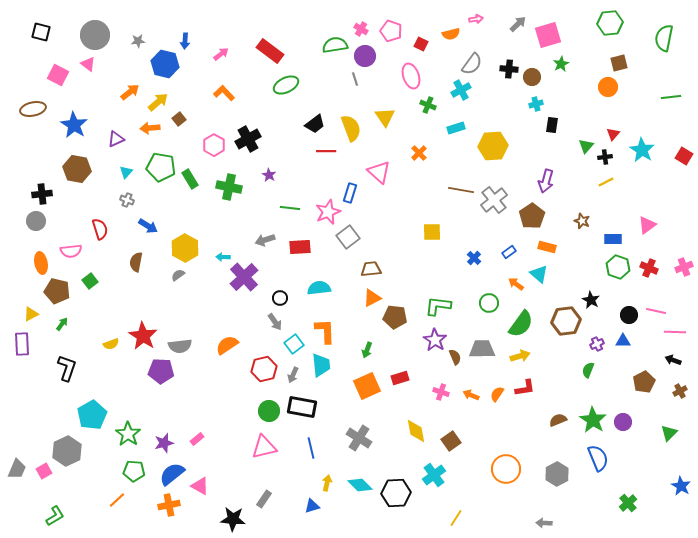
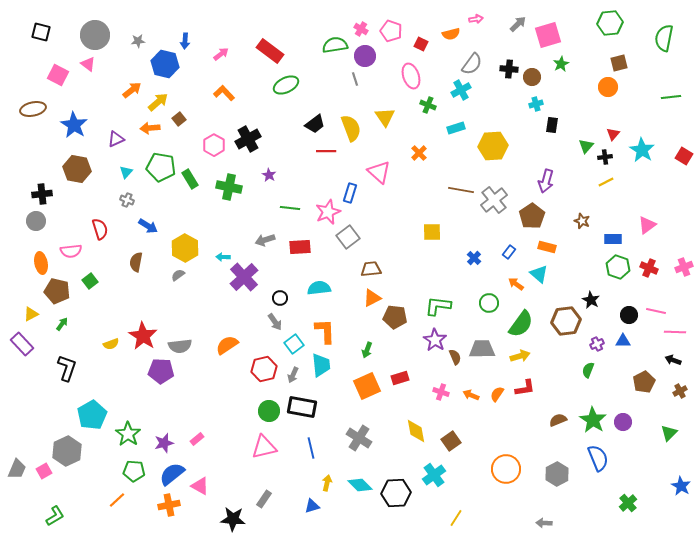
orange arrow at (130, 92): moved 2 px right, 2 px up
blue rectangle at (509, 252): rotated 16 degrees counterclockwise
purple rectangle at (22, 344): rotated 40 degrees counterclockwise
